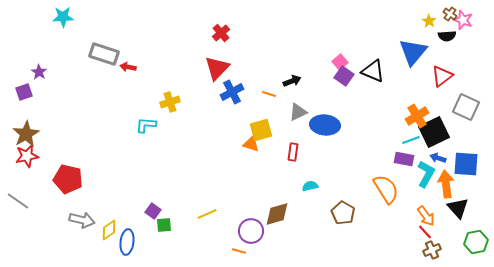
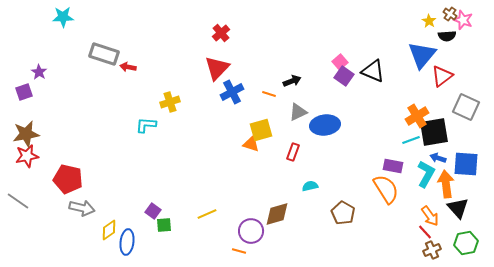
blue triangle at (413, 52): moved 9 px right, 3 px down
blue ellipse at (325, 125): rotated 12 degrees counterclockwise
black square at (434, 132): rotated 16 degrees clockwise
brown star at (26, 134): rotated 20 degrees clockwise
red rectangle at (293, 152): rotated 12 degrees clockwise
purple rectangle at (404, 159): moved 11 px left, 7 px down
orange arrow at (426, 216): moved 4 px right
gray arrow at (82, 220): moved 12 px up
green hexagon at (476, 242): moved 10 px left, 1 px down
